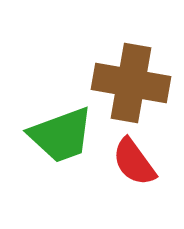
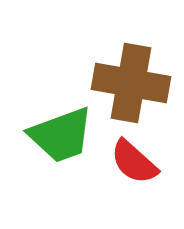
red semicircle: rotated 12 degrees counterclockwise
